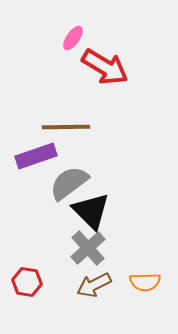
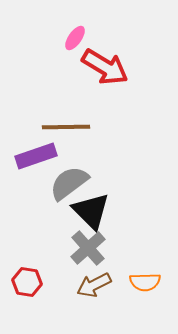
pink ellipse: moved 2 px right
